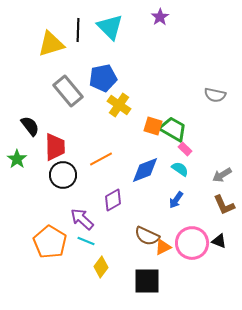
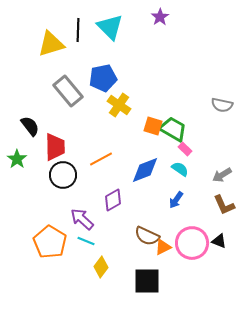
gray semicircle: moved 7 px right, 10 px down
